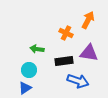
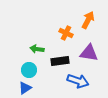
black rectangle: moved 4 px left
